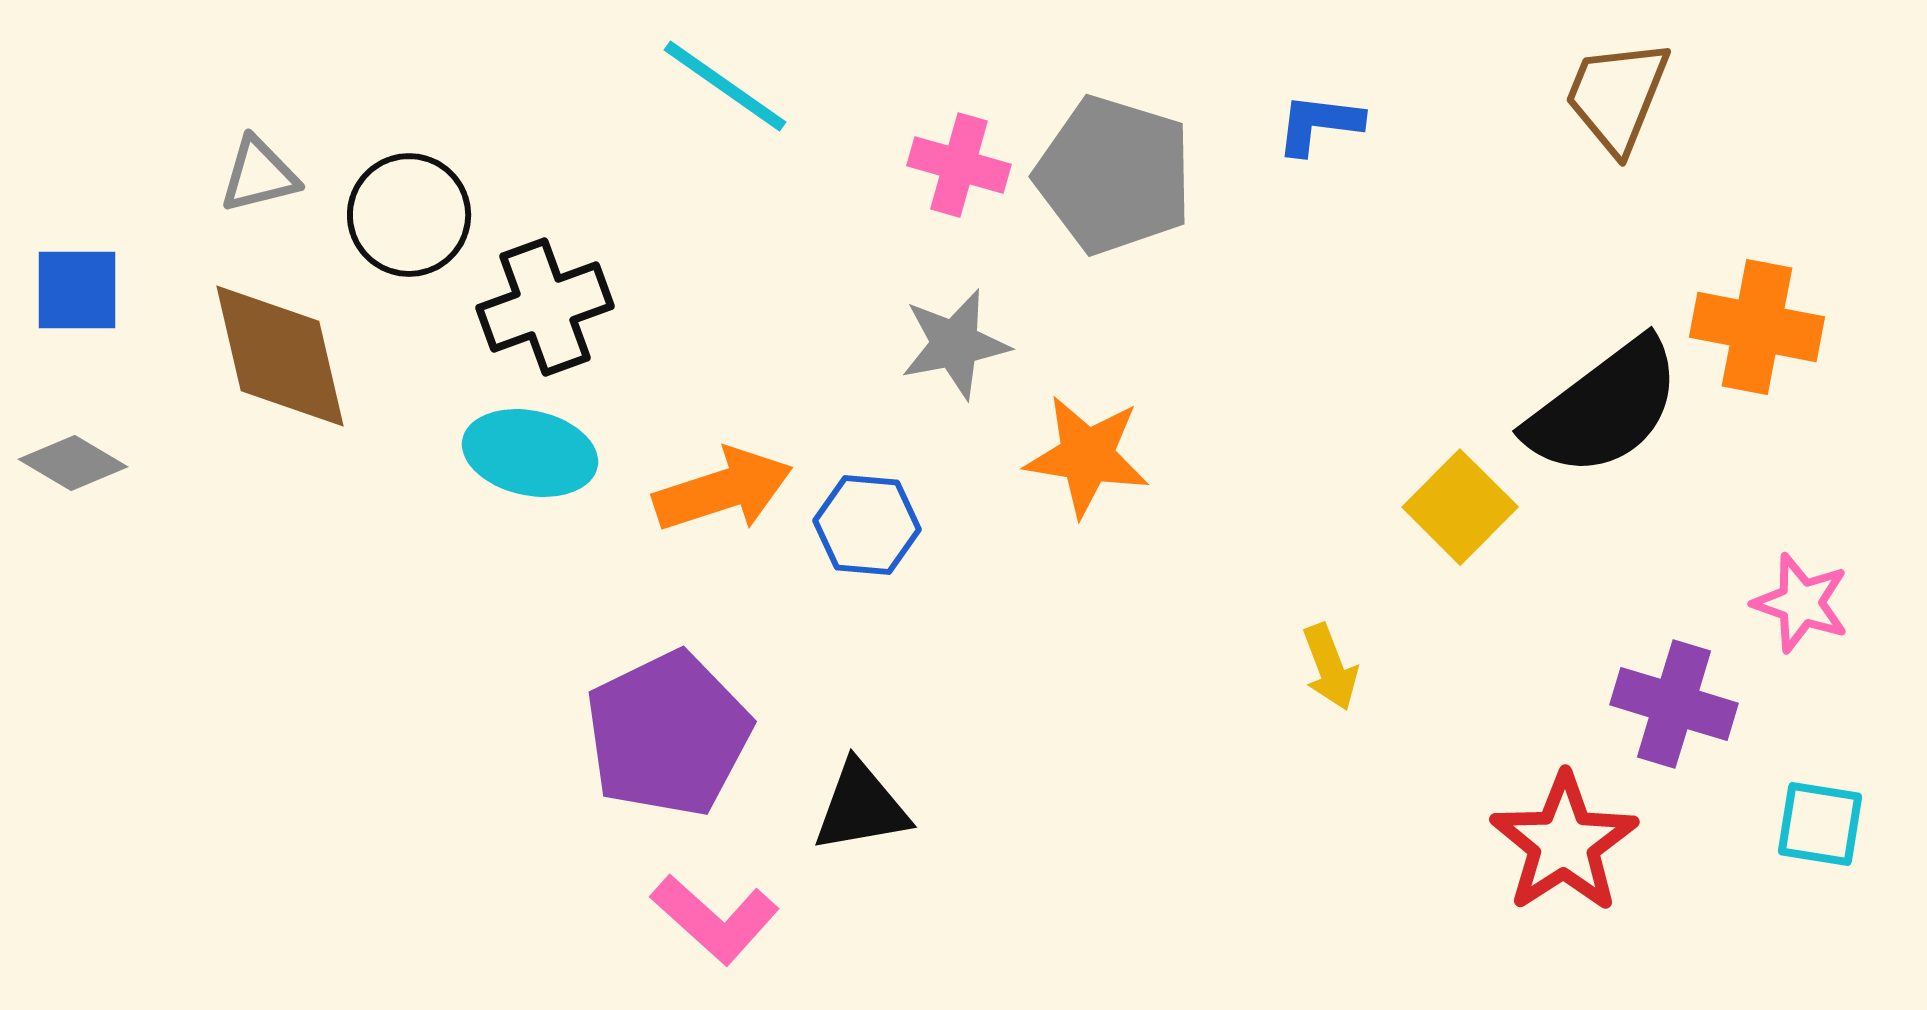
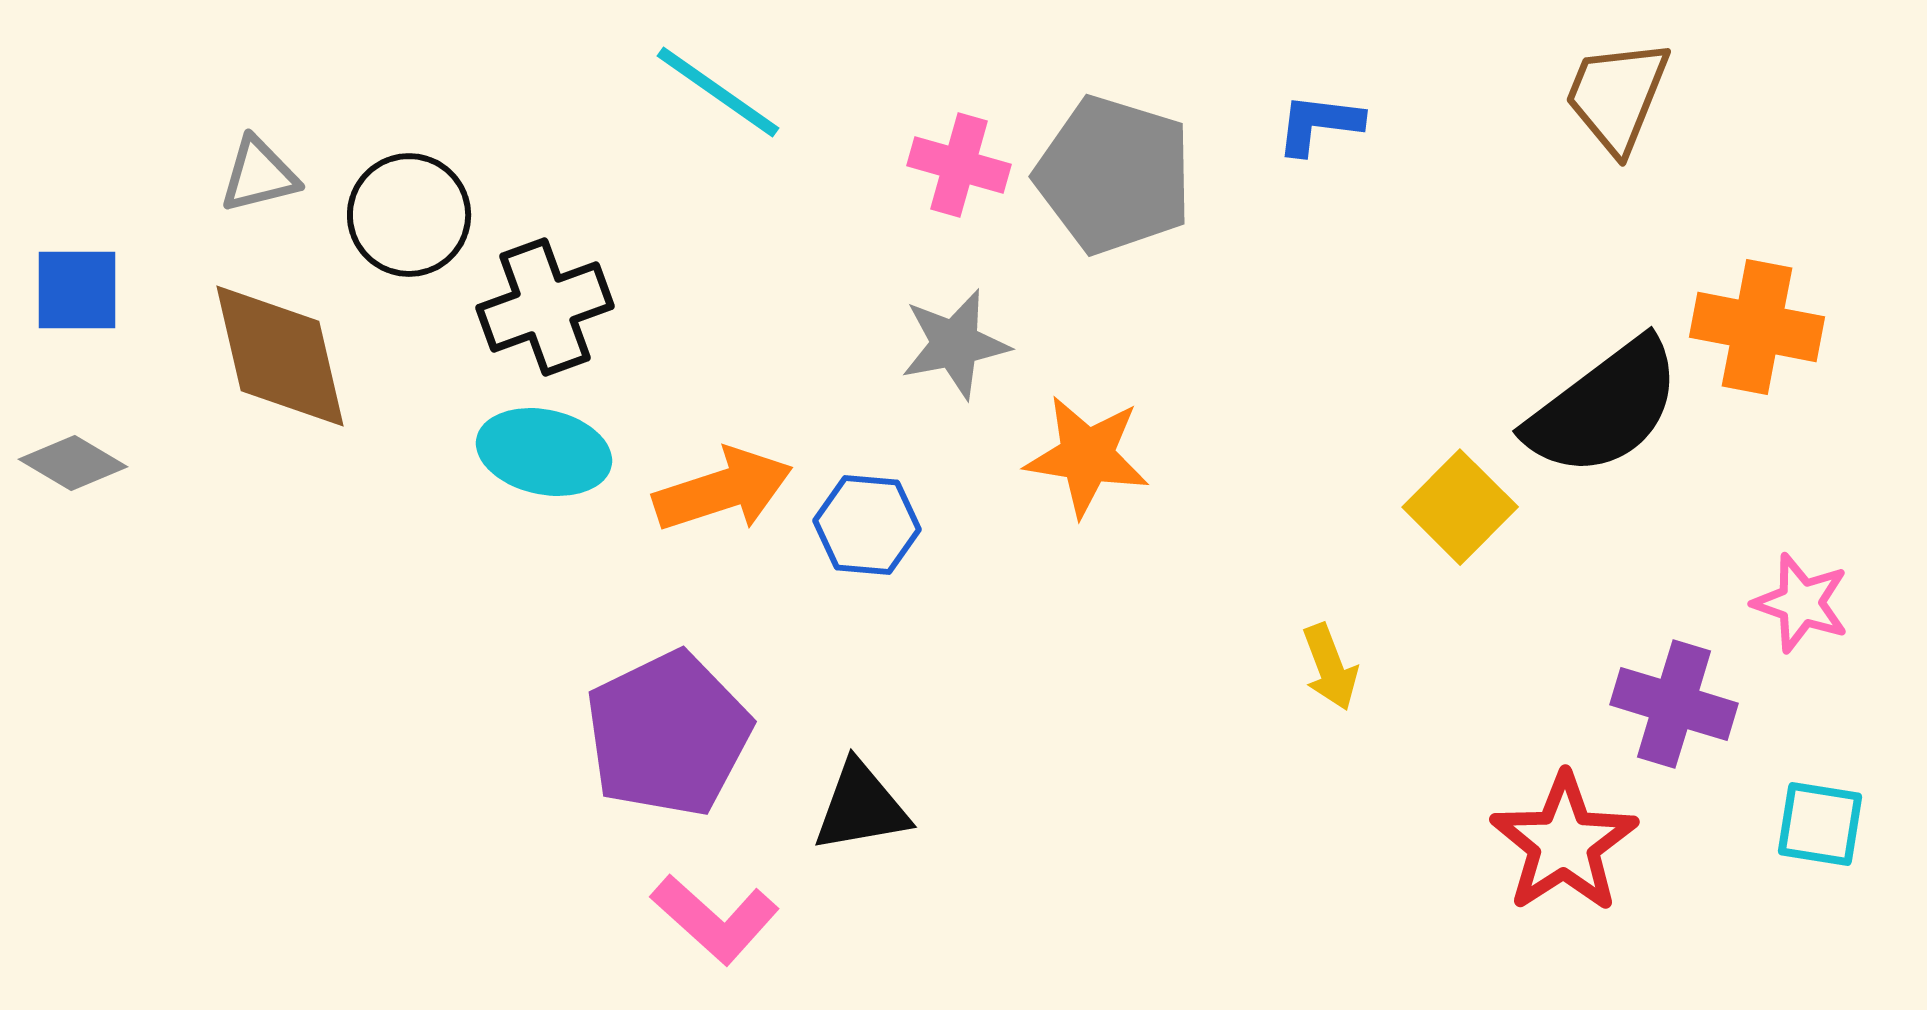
cyan line: moved 7 px left, 6 px down
cyan ellipse: moved 14 px right, 1 px up
